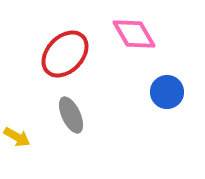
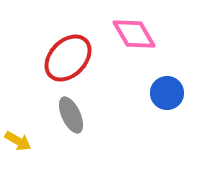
red ellipse: moved 3 px right, 4 px down
blue circle: moved 1 px down
yellow arrow: moved 1 px right, 4 px down
